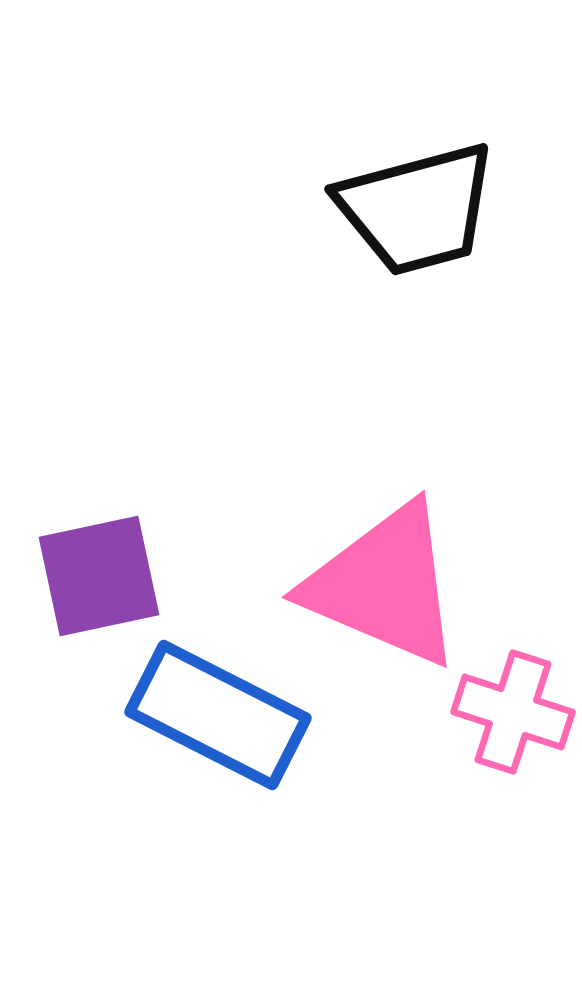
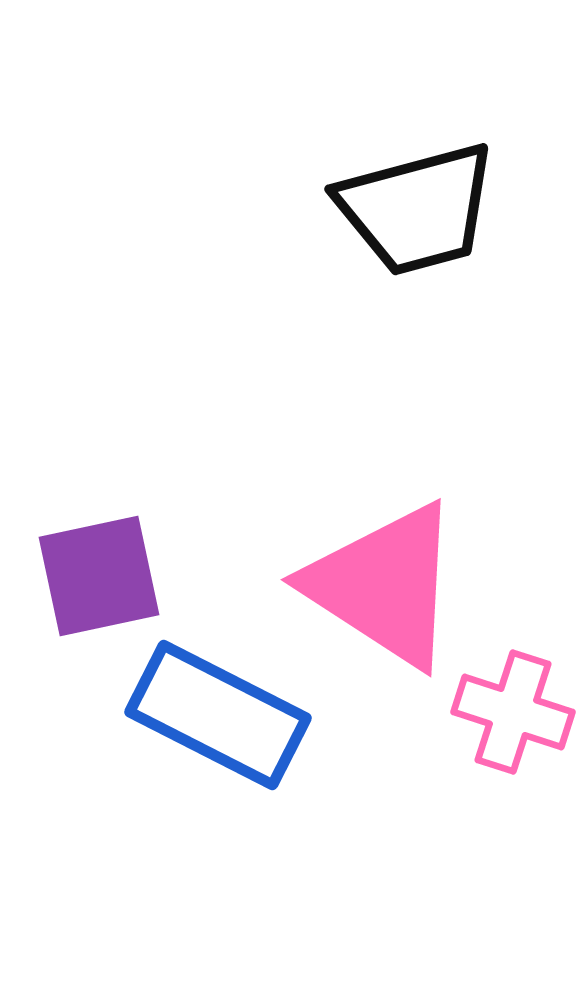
pink triangle: rotated 10 degrees clockwise
